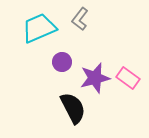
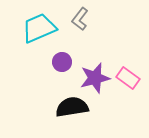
black semicircle: moved 1 px left, 1 px up; rotated 72 degrees counterclockwise
